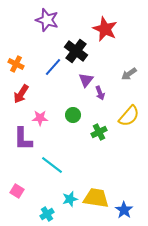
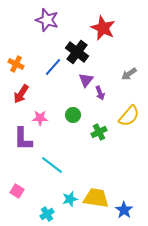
red star: moved 2 px left, 1 px up
black cross: moved 1 px right, 1 px down
